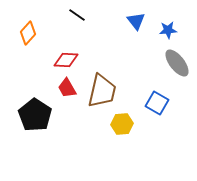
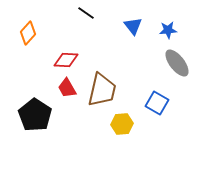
black line: moved 9 px right, 2 px up
blue triangle: moved 3 px left, 5 px down
brown trapezoid: moved 1 px up
